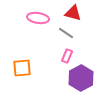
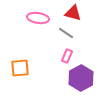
orange square: moved 2 px left
